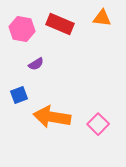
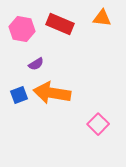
orange arrow: moved 24 px up
